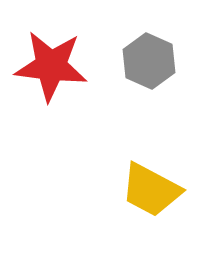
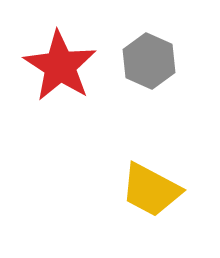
red star: moved 9 px right; rotated 26 degrees clockwise
